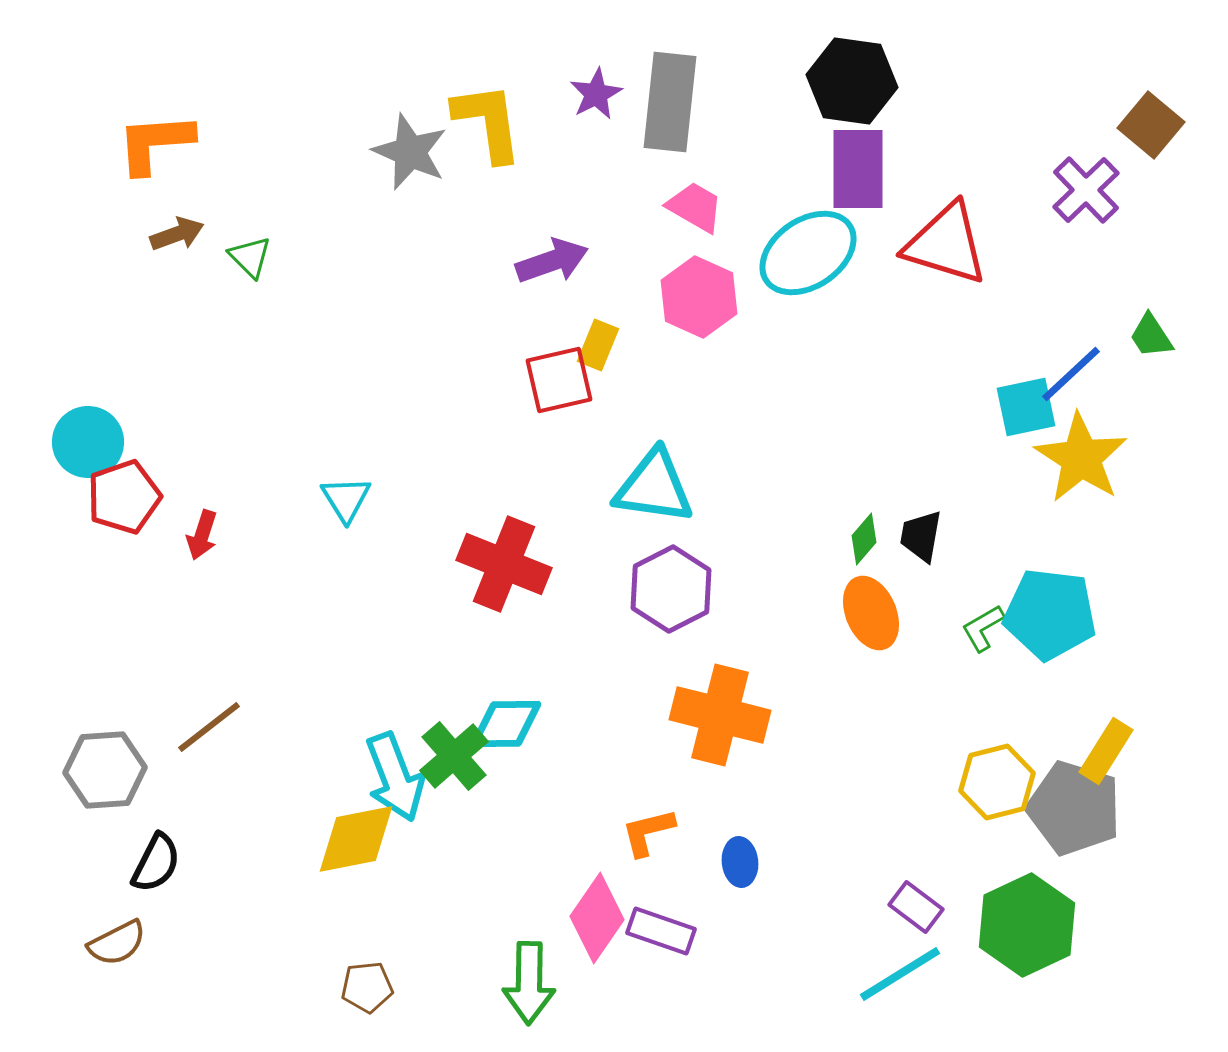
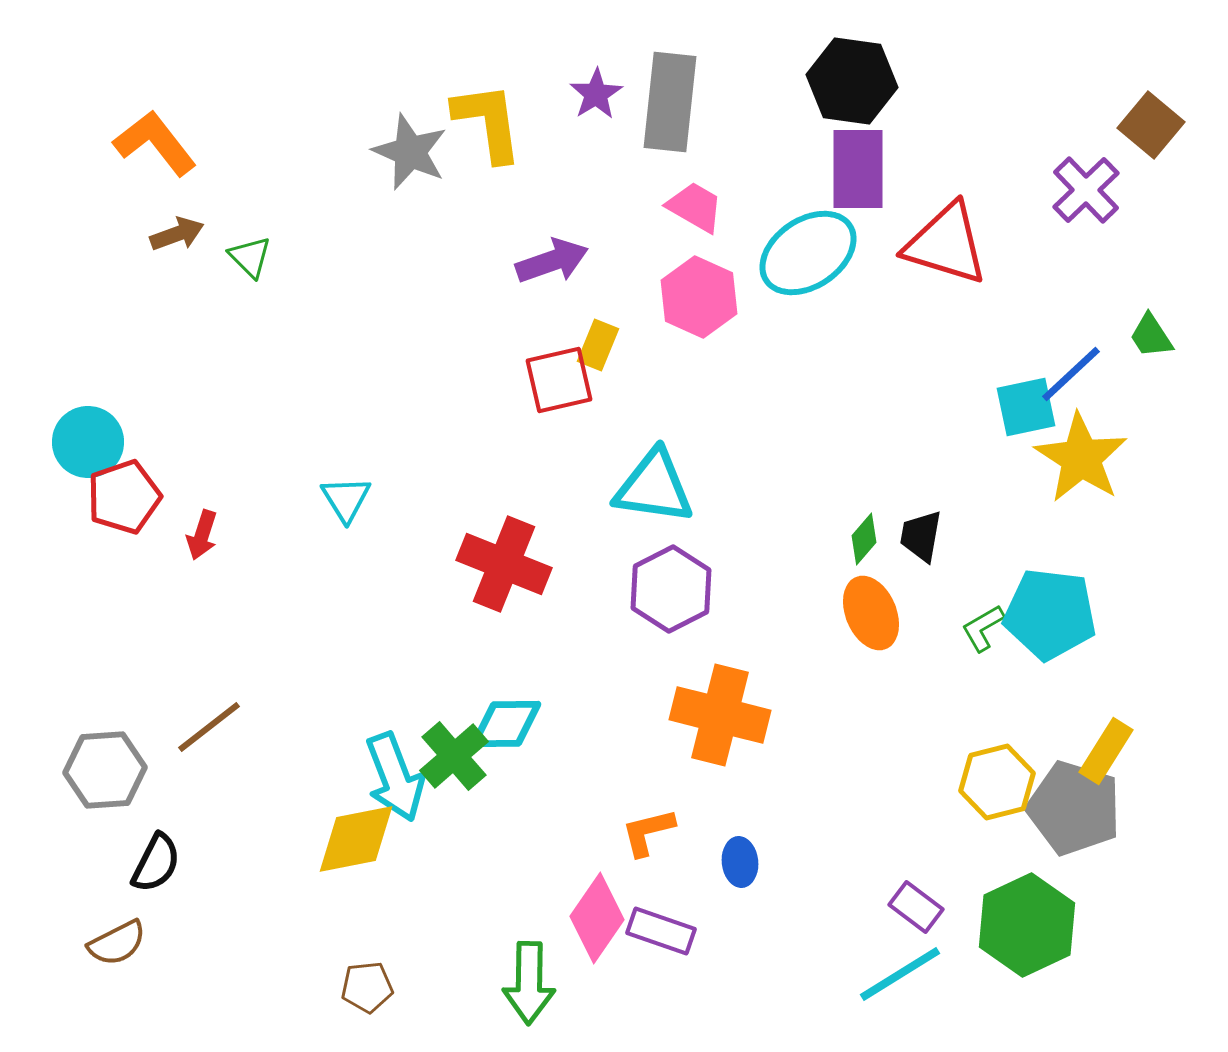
purple star at (596, 94): rotated 4 degrees counterclockwise
orange L-shape at (155, 143): rotated 56 degrees clockwise
